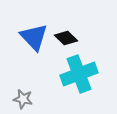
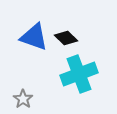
blue triangle: rotated 28 degrees counterclockwise
gray star: rotated 24 degrees clockwise
